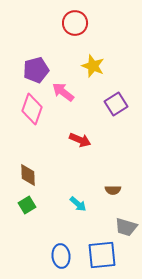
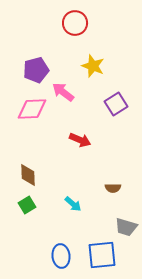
pink diamond: rotated 68 degrees clockwise
brown semicircle: moved 2 px up
cyan arrow: moved 5 px left
